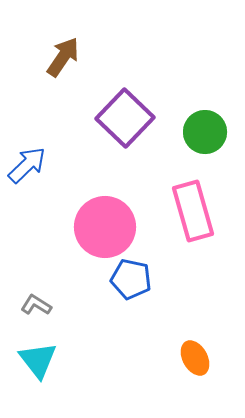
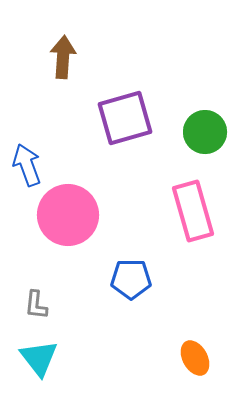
brown arrow: rotated 30 degrees counterclockwise
purple square: rotated 30 degrees clockwise
blue arrow: rotated 66 degrees counterclockwise
pink circle: moved 37 px left, 12 px up
blue pentagon: rotated 12 degrees counterclockwise
gray L-shape: rotated 116 degrees counterclockwise
cyan triangle: moved 1 px right, 2 px up
